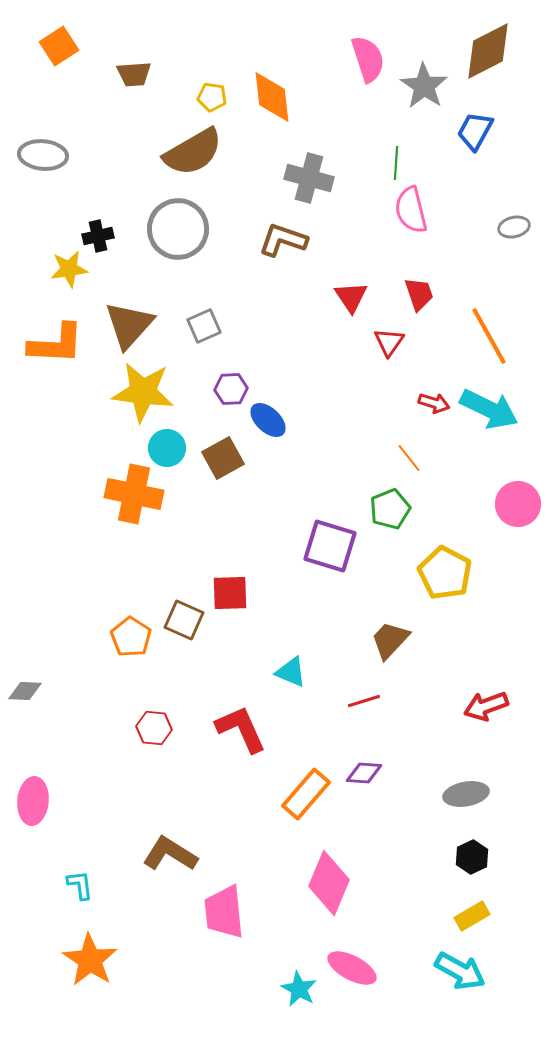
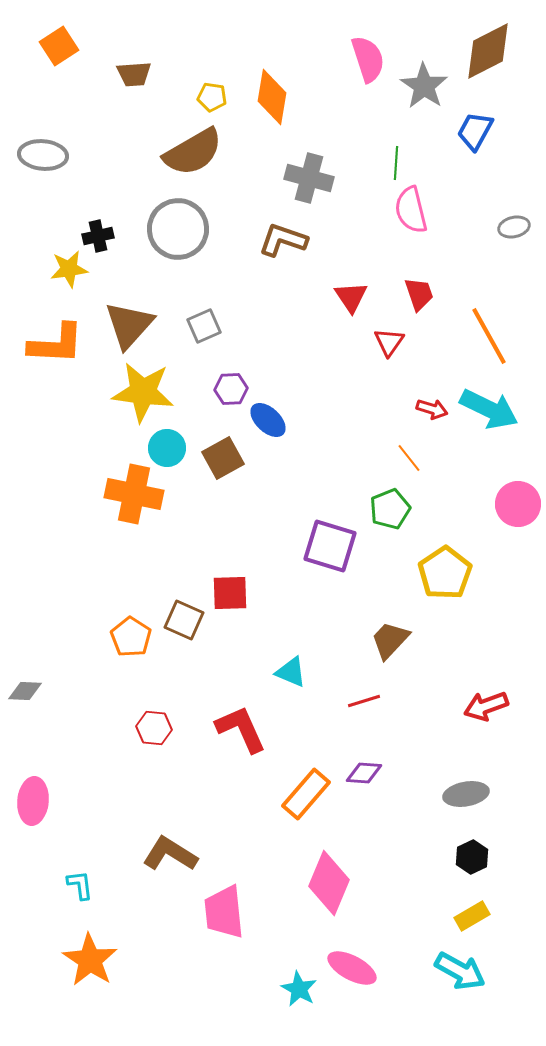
orange diamond at (272, 97): rotated 16 degrees clockwise
red arrow at (434, 403): moved 2 px left, 6 px down
yellow pentagon at (445, 573): rotated 10 degrees clockwise
